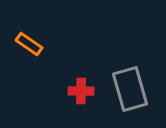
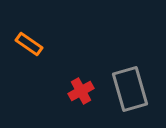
red cross: rotated 30 degrees counterclockwise
